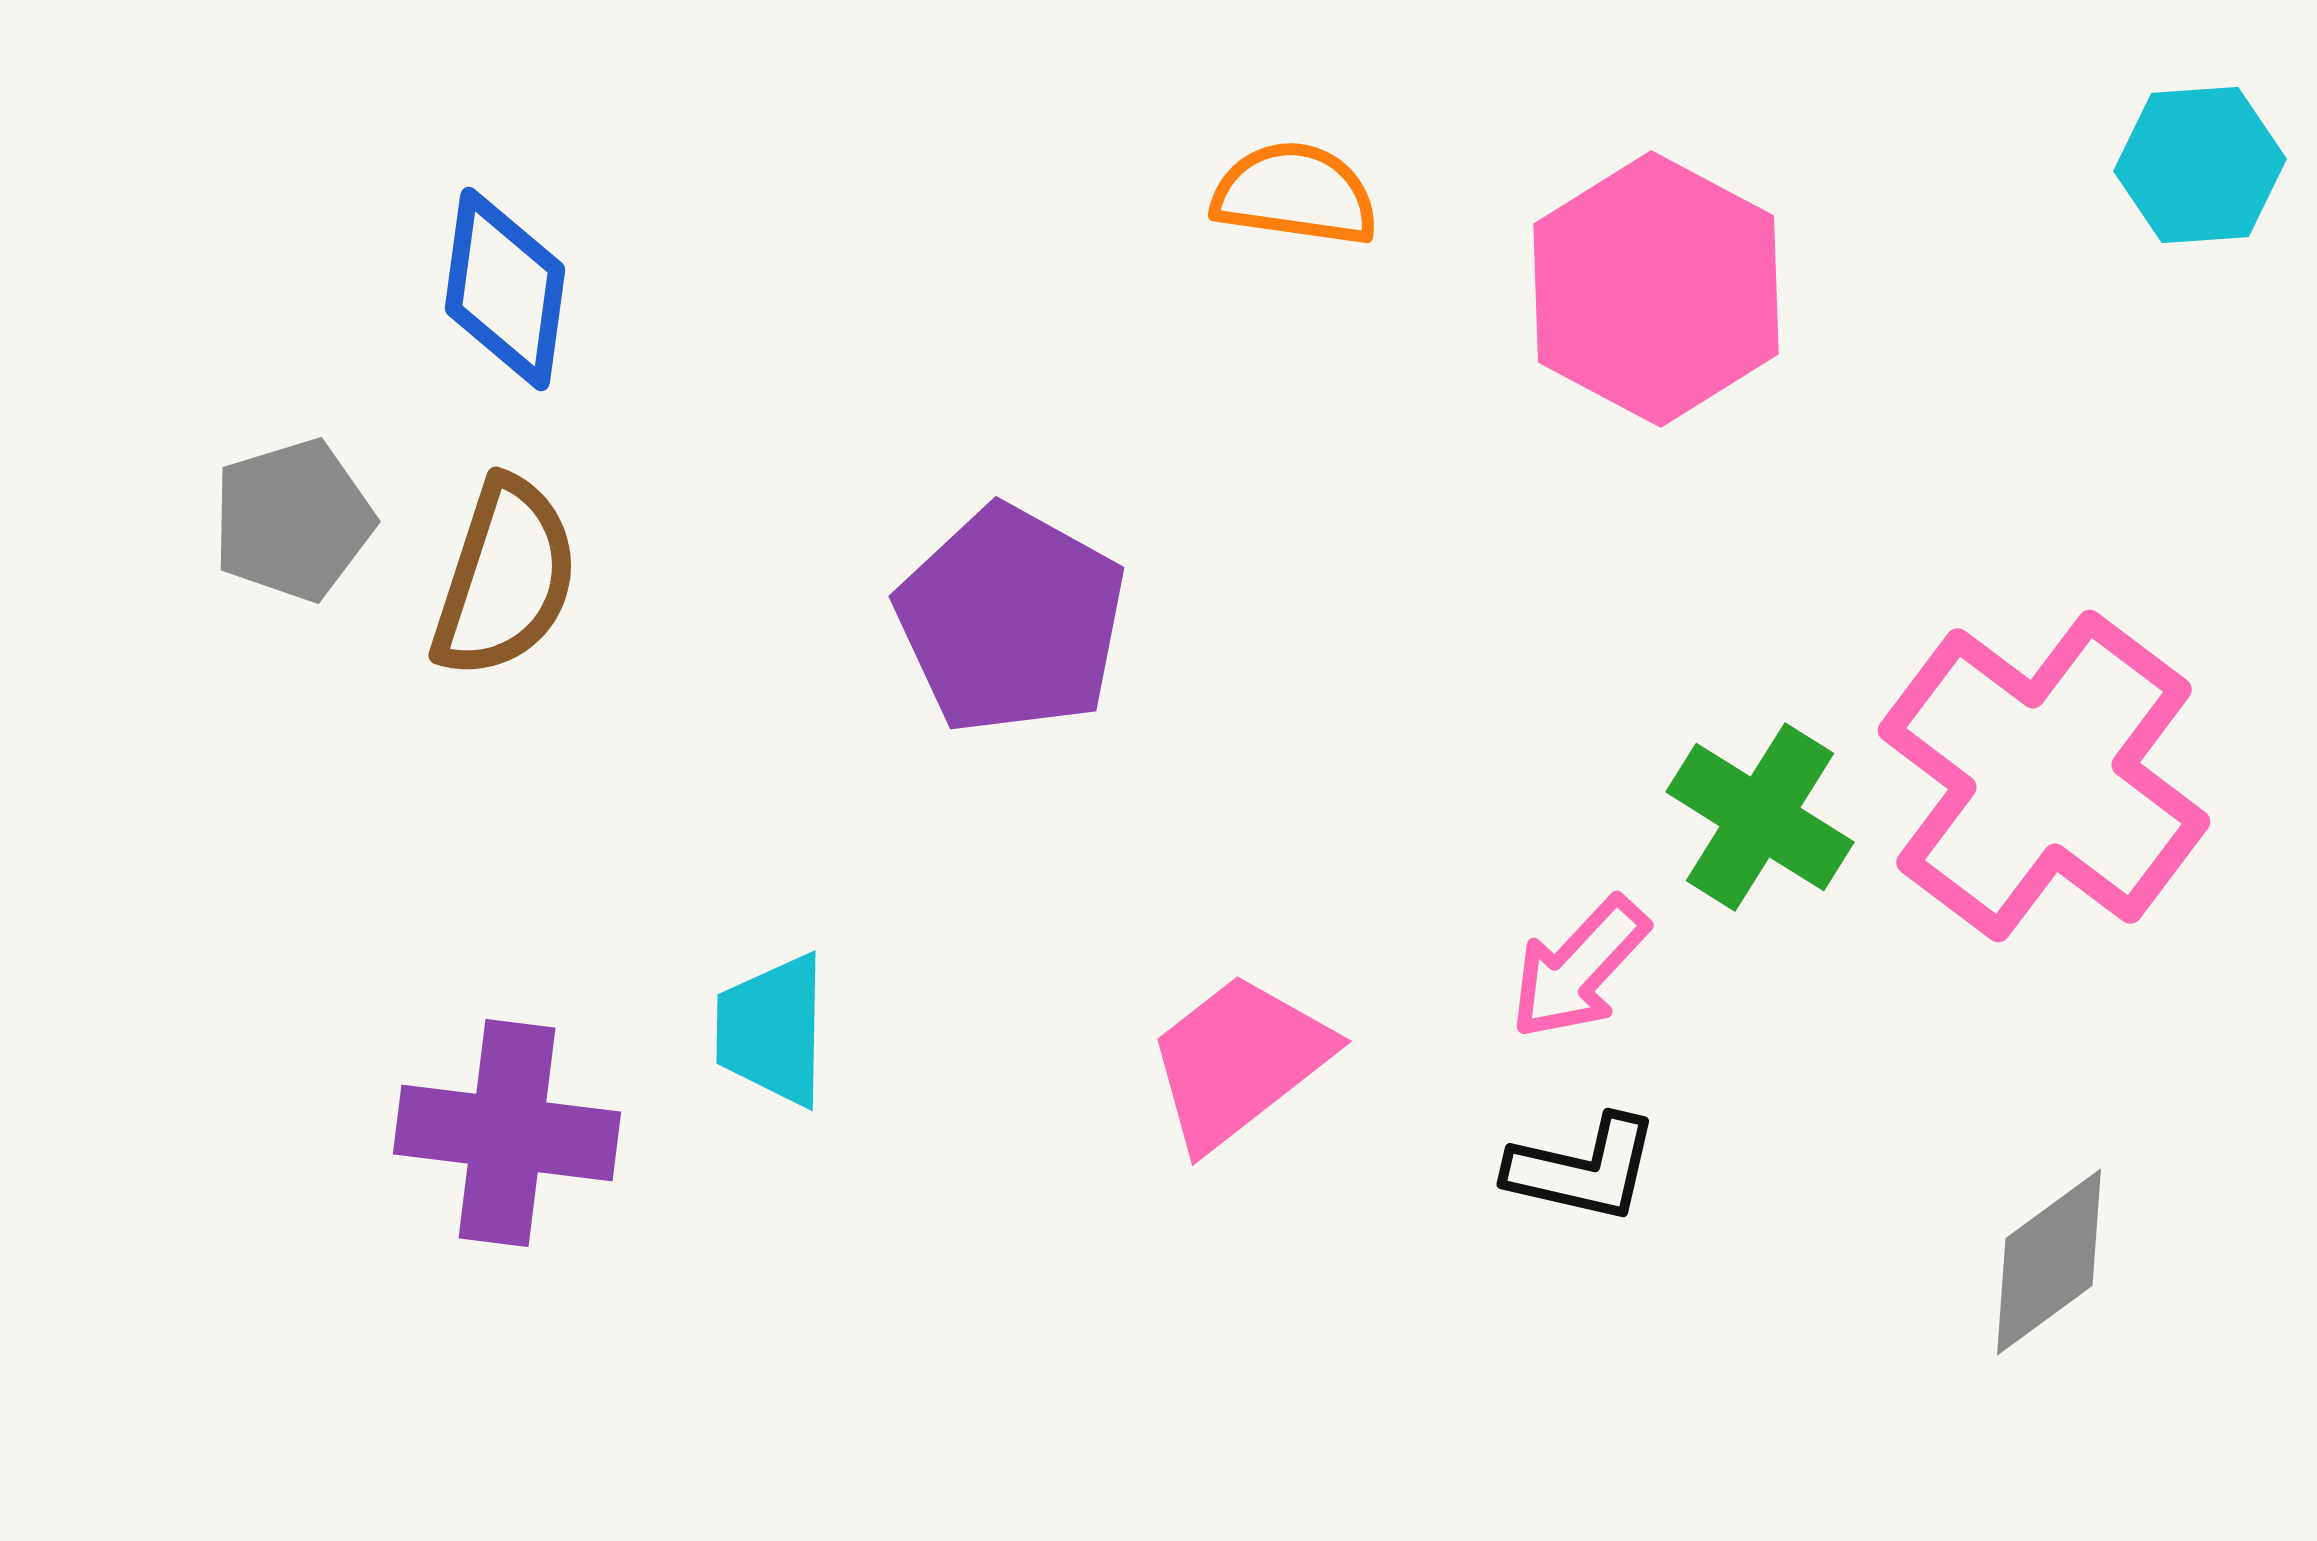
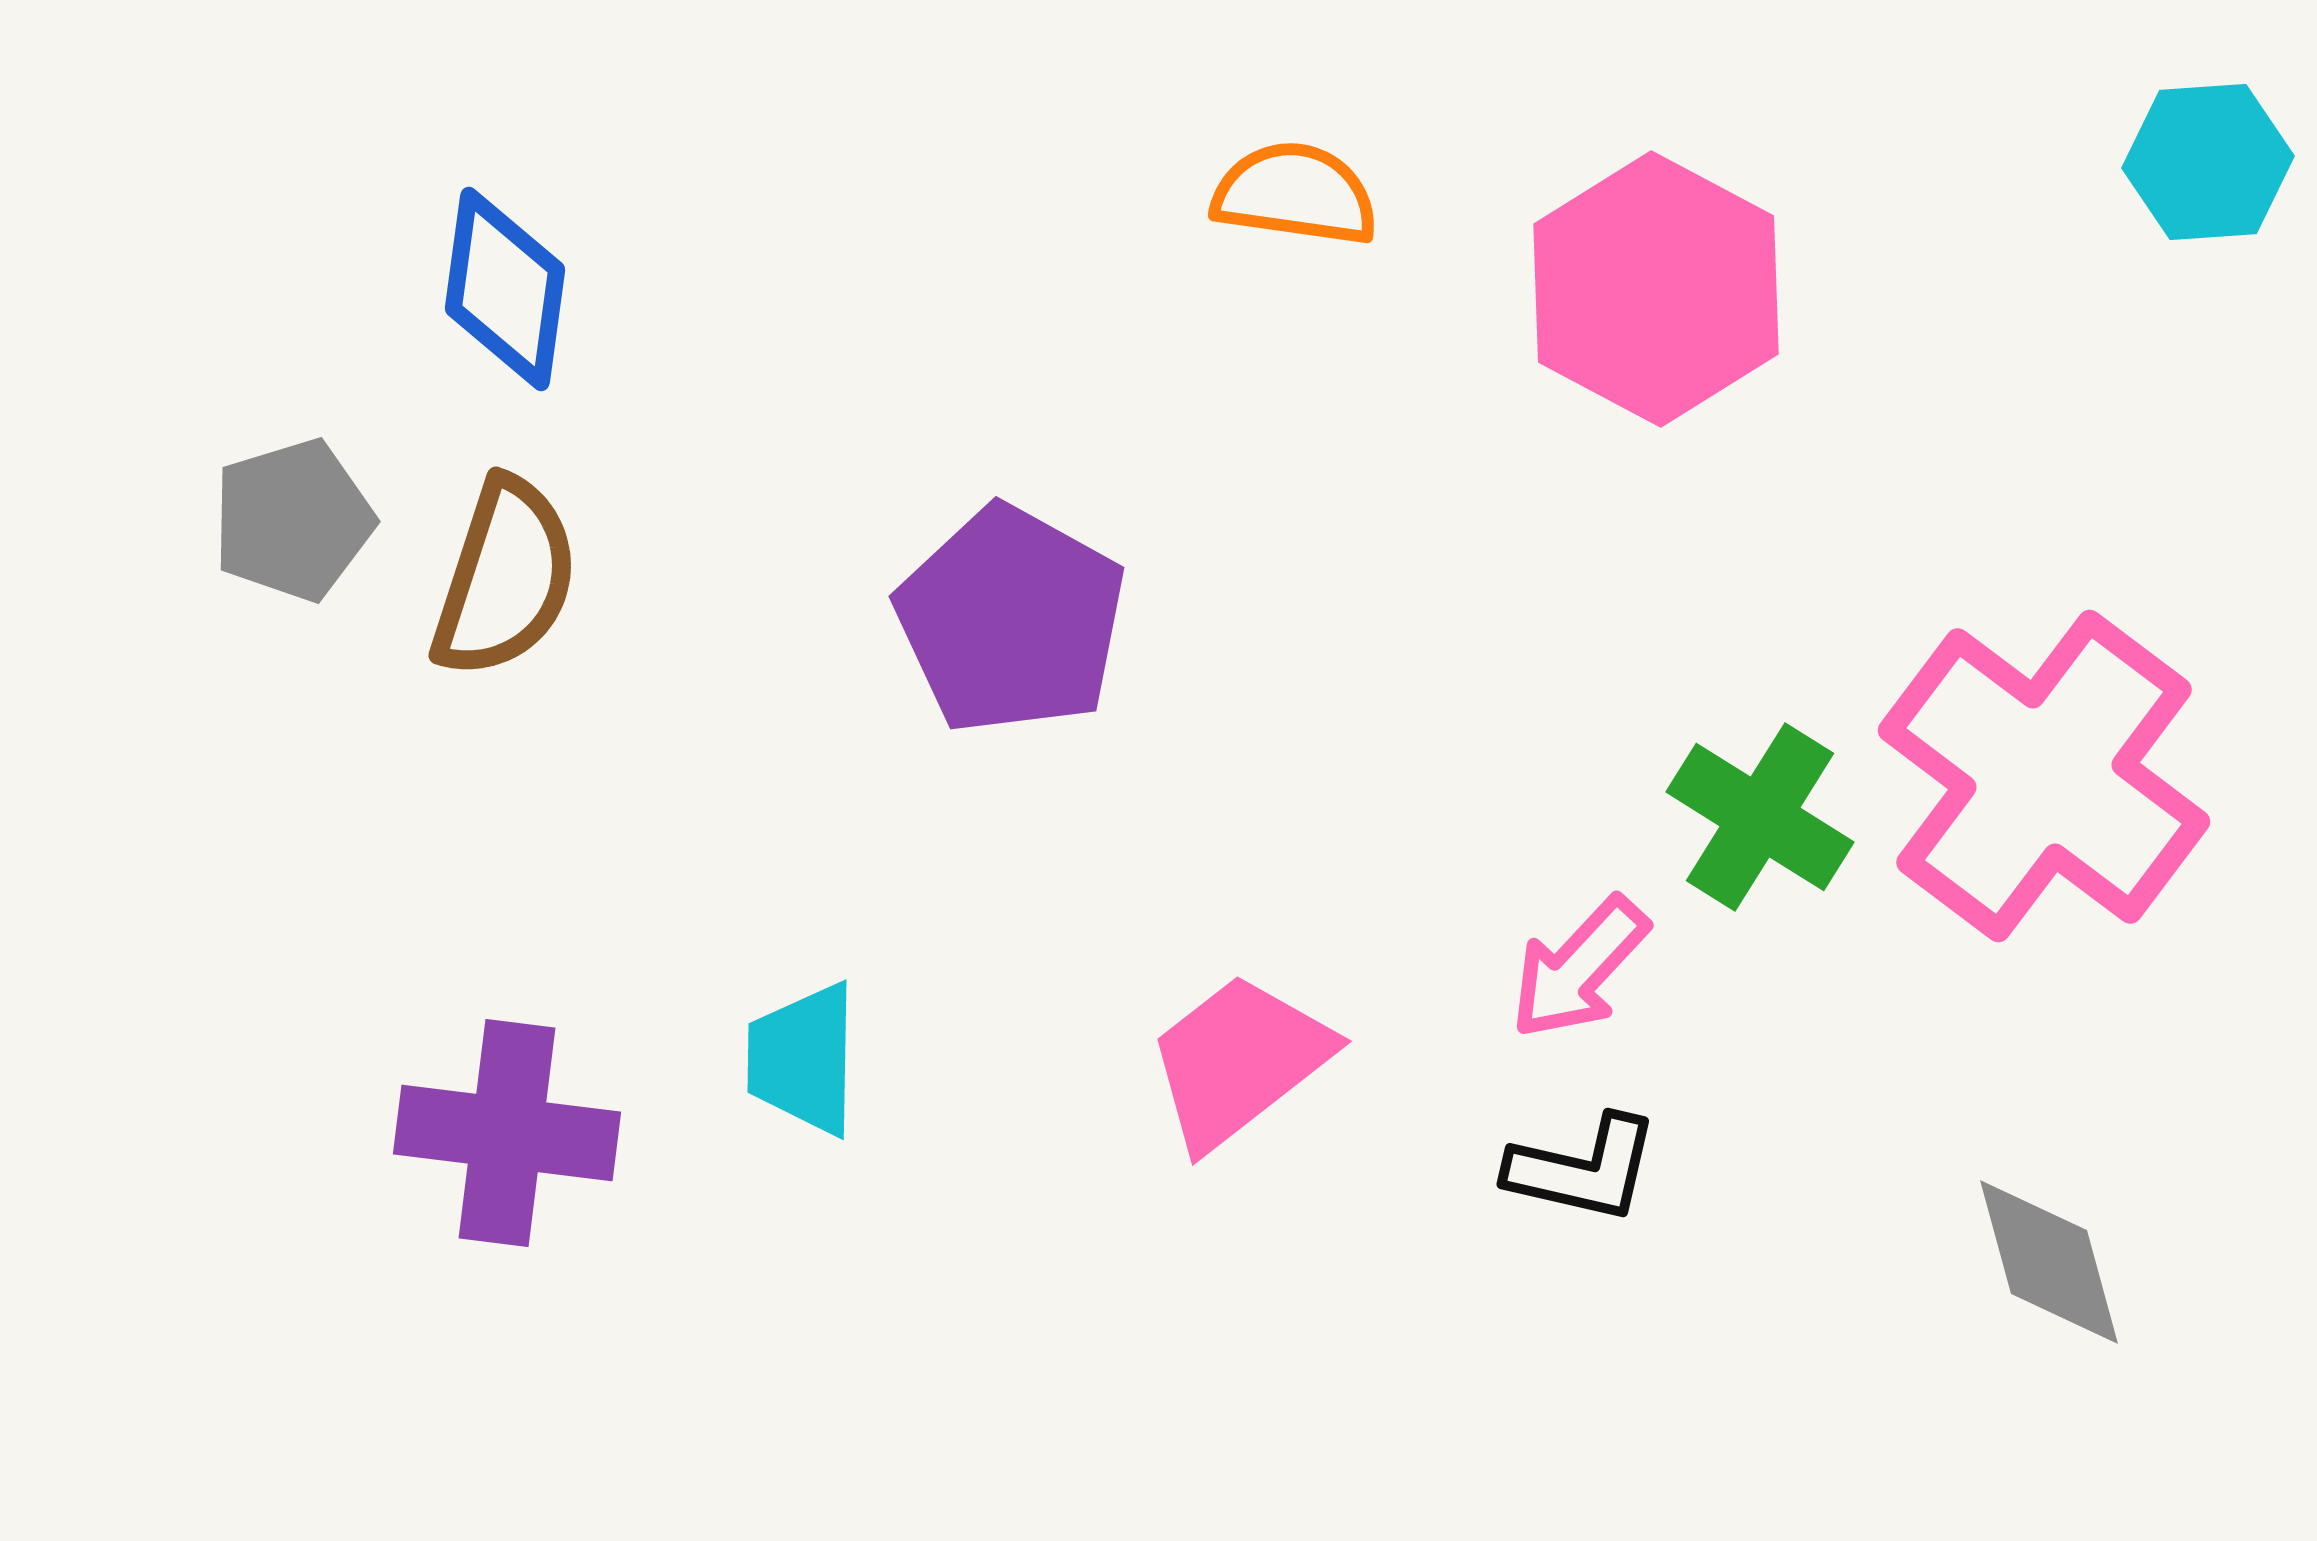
cyan hexagon: moved 8 px right, 3 px up
cyan trapezoid: moved 31 px right, 29 px down
gray diamond: rotated 69 degrees counterclockwise
